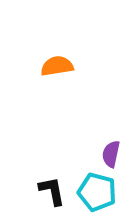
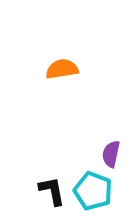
orange semicircle: moved 5 px right, 3 px down
cyan pentagon: moved 4 px left, 1 px up; rotated 6 degrees clockwise
